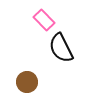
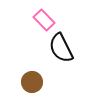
brown circle: moved 5 px right
